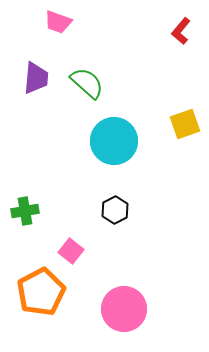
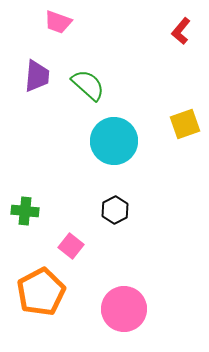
purple trapezoid: moved 1 px right, 2 px up
green semicircle: moved 1 px right, 2 px down
green cross: rotated 16 degrees clockwise
pink square: moved 5 px up
